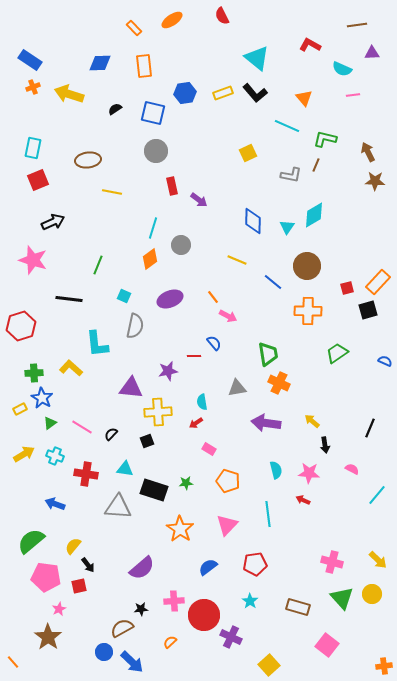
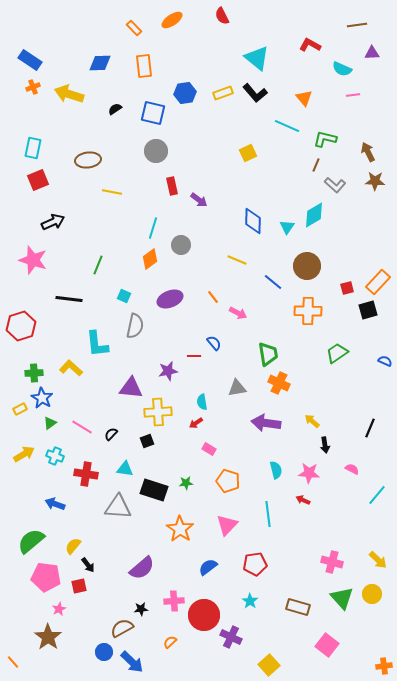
gray L-shape at (291, 175): moved 44 px right, 10 px down; rotated 30 degrees clockwise
pink arrow at (228, 316): moved 10 px right, 3 px up
